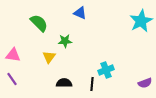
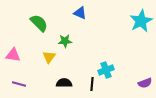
purple line: moved 7 px right, 5 px down; rotated 40 degrees counterclockwise
